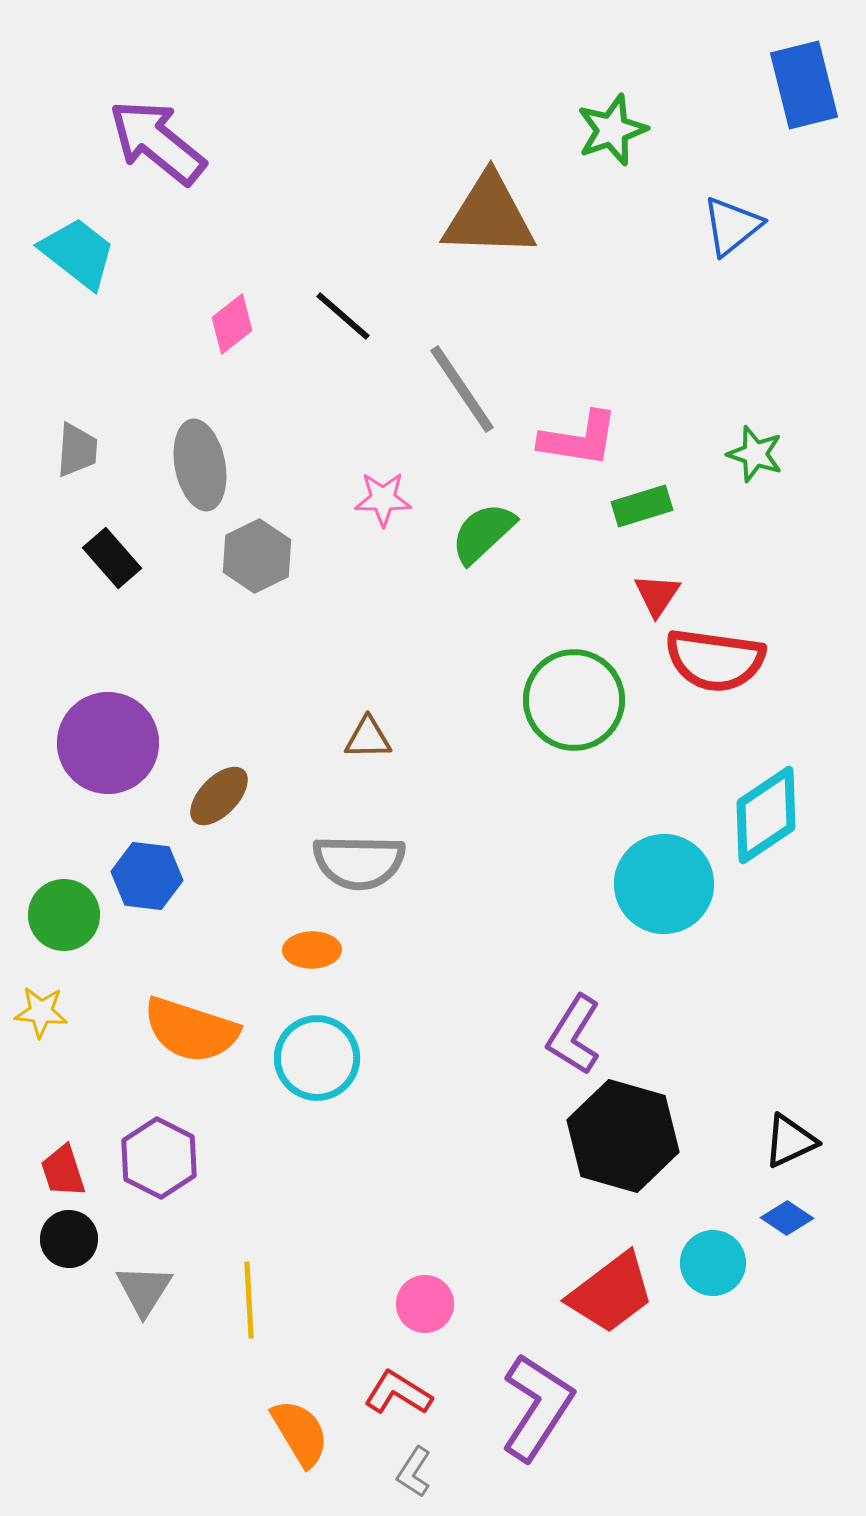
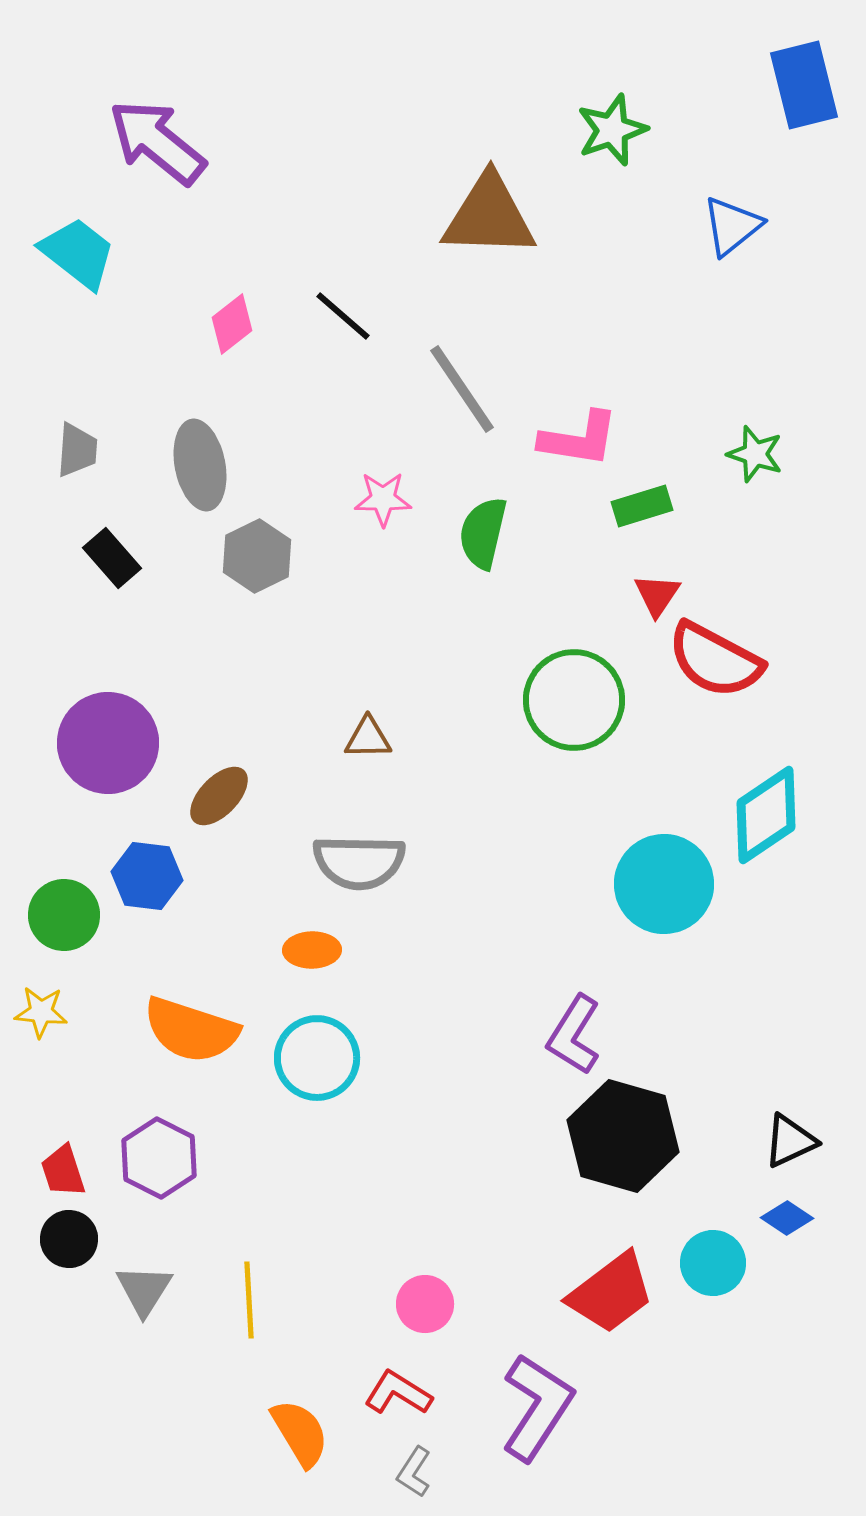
green semicircle at (483, 533): rotated 34 degrees counterclockwise
red semicircle at (715, 660): rotated 20 degrees clockwise
